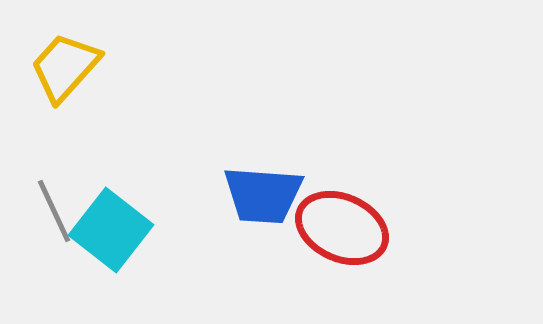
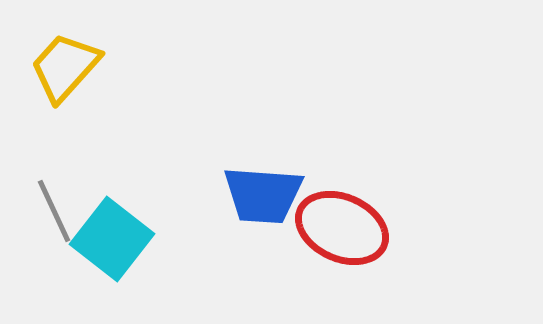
cyan square: moved 1 px right, 9 px down
